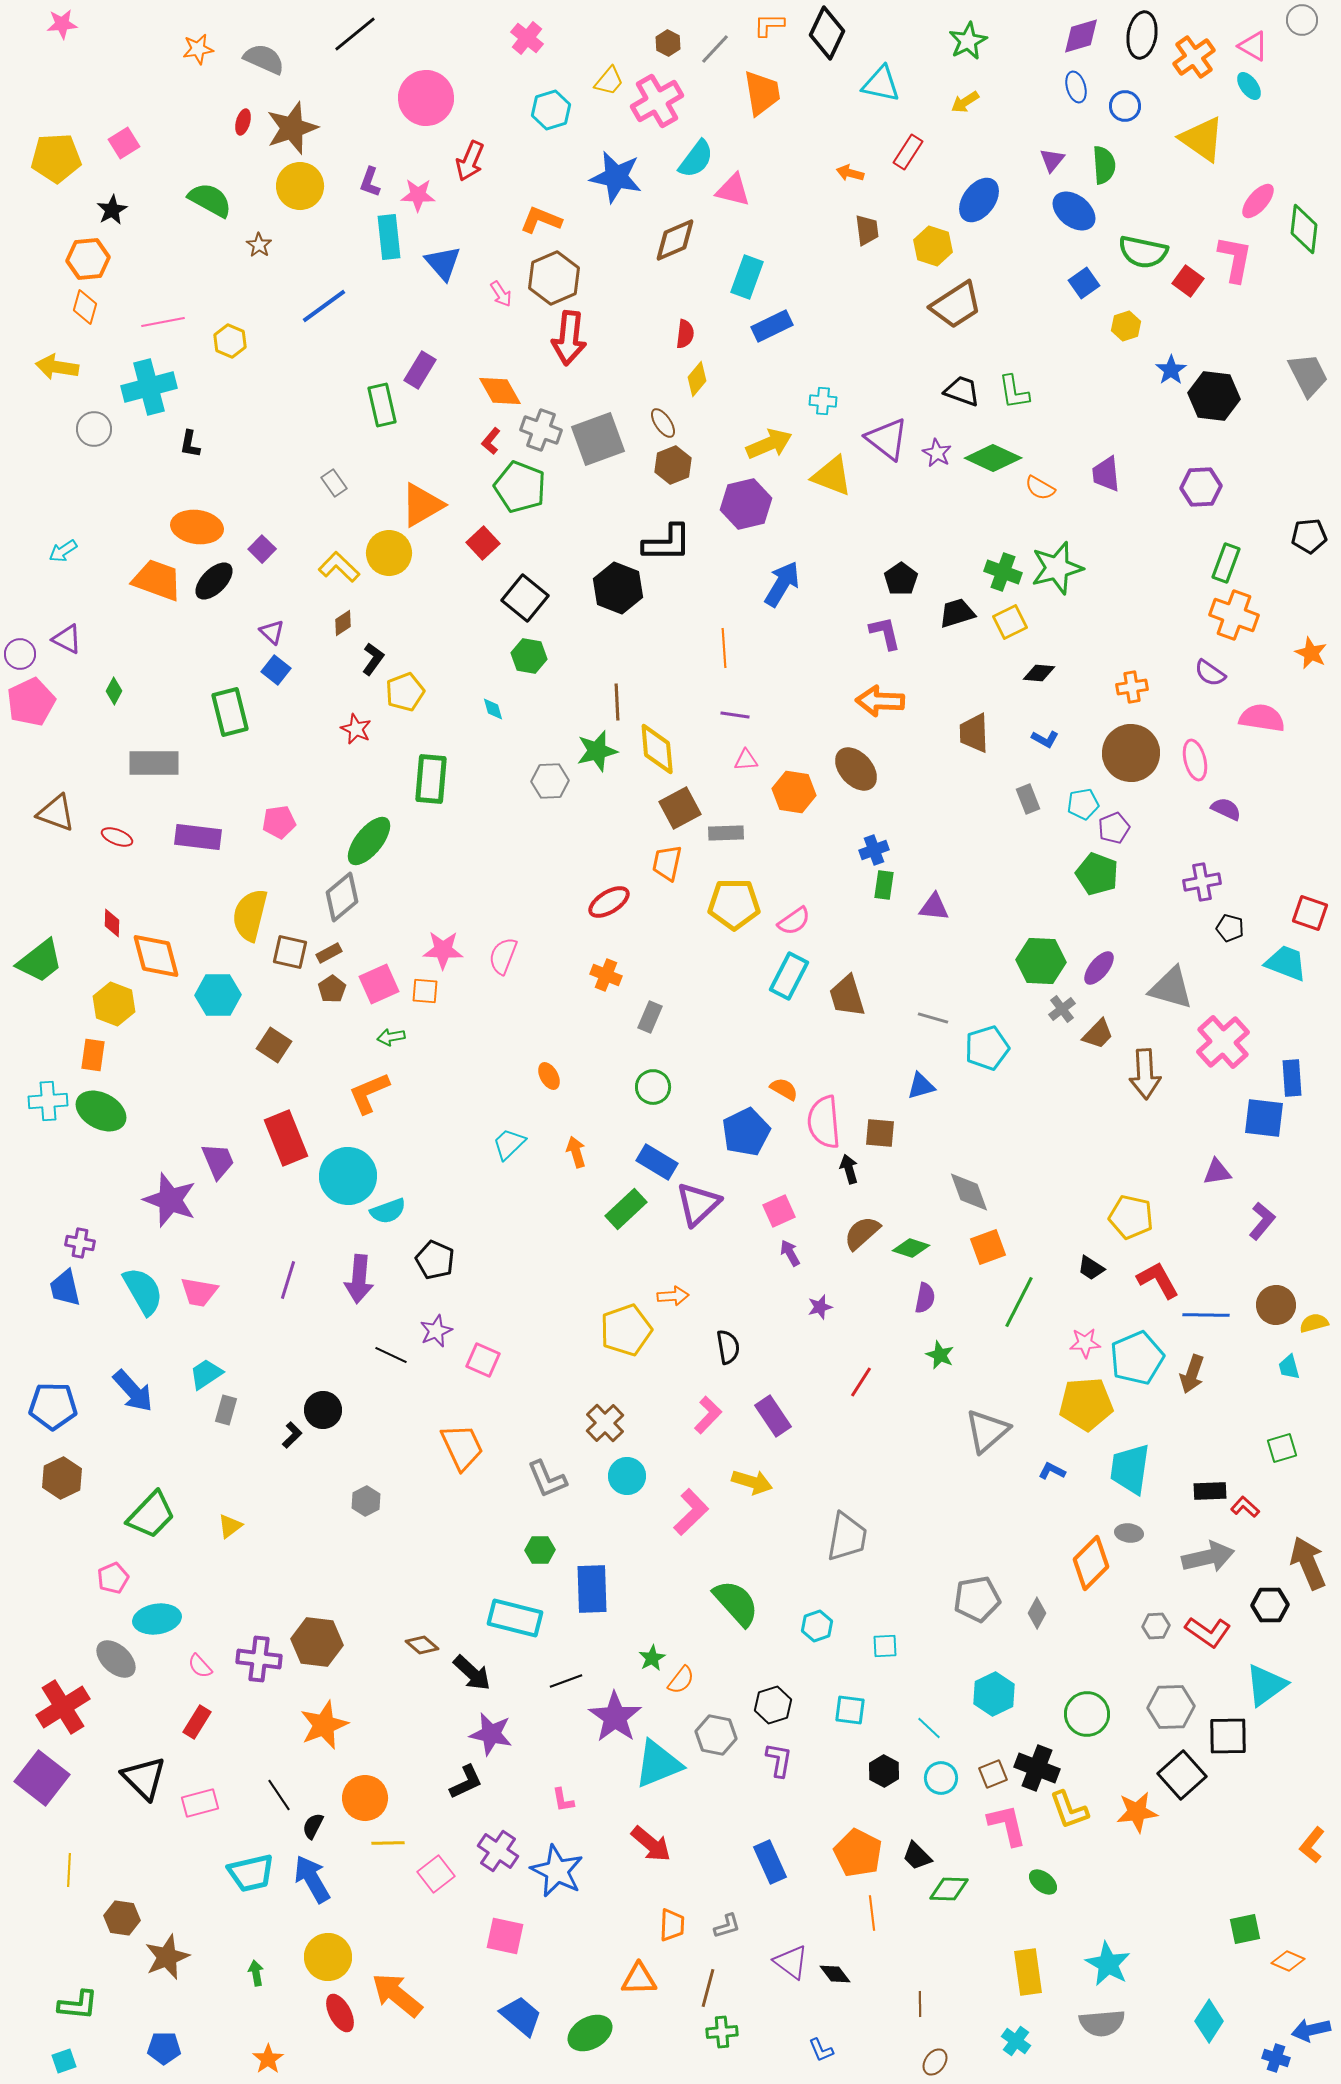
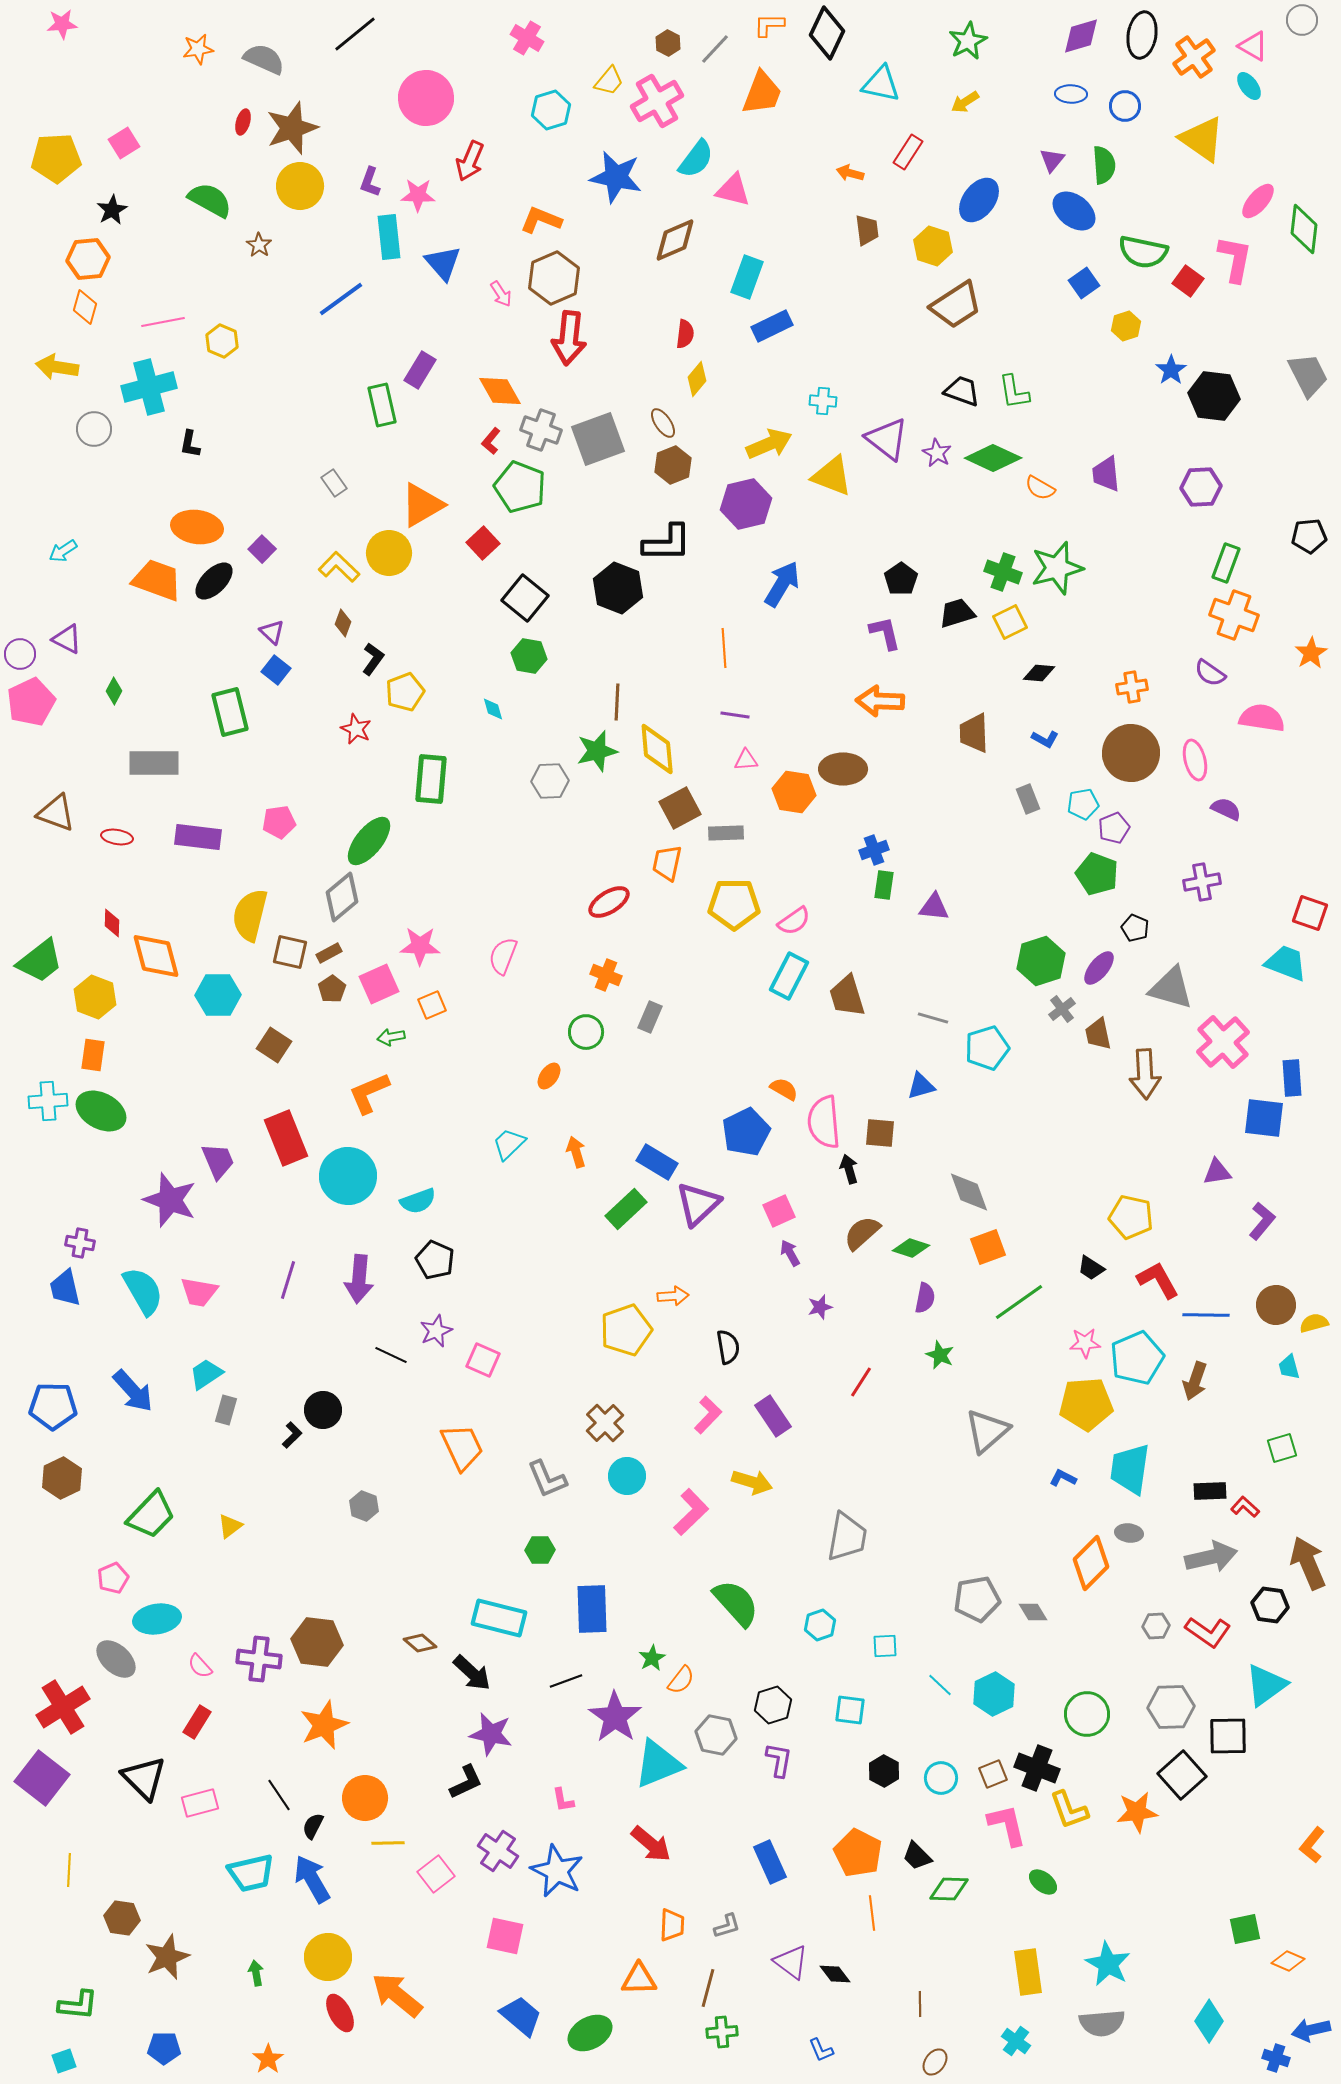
pink cross at (527, 38): rotated 8 degrees counterclockwise
blue ellipse at (1076, 87): moved 5 px left, 7 px down; rotated 72 degrees counterclockwise
orange trapezoid at (762, 93): rotated 30 degrees clockwise
blue line at (324, 306): moved 17 px right, 7 px up
yellow hexagon at (230, 341): moved 8 px left
brown diamond at (343, 623): rotated 36 degrees counterclockwise
orange star at (1311, 653): rotated 16 degrees clockwise
brown line at (617, 702): rotated 6 degrees clockwise
brown ellipse at (856, 769): moved 13 px left; rotated 48 degrees counterclockwise
red ellipse at (117, 837): rotated 12 degrees counterclockwise
black pentagon at (1230, 928): moved 95 px left; rotated 8 degrees clockwise
pink star at (443, 950): moved 23 px left, 4 px up
green hexagon at (1041, 961): rotated 21 degrees counterclockwise
orange square at (425, 991): moved 7 px right, 14 px down; rotated 28 degrees counterclockwise
yellow hexagon at (114, 1004): moved 19 px left, 7 px up
brown trapezoid at (1098, 1034): rotated 124 degrees clockwise
orange ellipse at (549, 1076): rotated 64 degrees clockwise
green circle at (653, 1087): moved 67 px left, 55 px up
cyan semicircle at (388, 1211): moved 30 px right, 10 px up
green line at (1019, 1302): rotated 28 degrees clockwise
brown arrow at (1192, 1374): moved 3 px right, 7 px down
blue L-shape at (1052, 1471): moved 11 px right, 7 px down
gray hexagon at (366, 1501): moved 2 px left, 5 px down; rotated 12 degrees counterclockwise
gray arrow at (1208, 1557): moved 3 px right
blue rectangle at (592, 1589): moved 20 px down
black hexagon at (1270, 1605): rotated 9 degrees clockwise
gray diamond at (1037, 1613): moved 4 px left, 1 px up; rotated 60 degrees counterclockwise
cyan rectangle at (515, 1618): moved 16 px left
cyan hexagon at (817, 1626): moved 3 px right, 1 px up
brown diamond at (422, 1645): moved 2 px left, 2 px up
cyan line at (929, 1728): moved 11 px right, 43 px up
